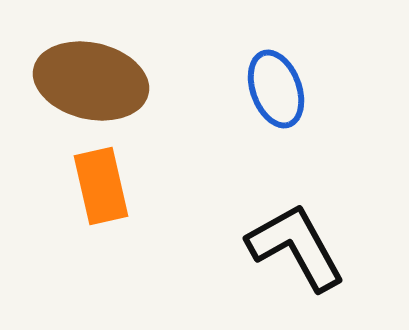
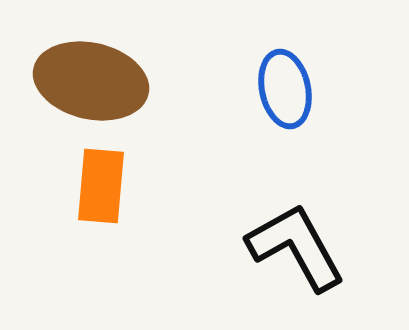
blue ellipse: moved 9 px right; rotated 8 degrees clockwise
orange rectangle: rotated 18 degrees clockwise
